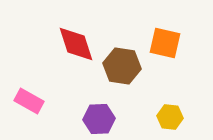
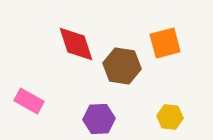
orange square: rotated 28 degrees counterclockwise
